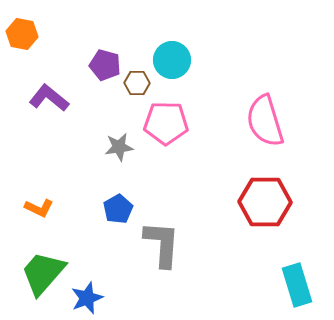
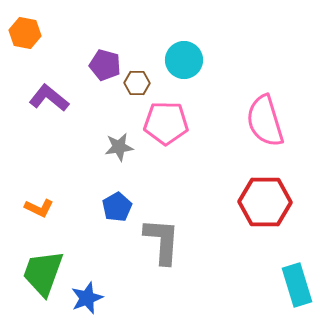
orange hexagon: moved 3 px right, 1 px up
cyan circle: moved 12 px right
blue pentagon: moved 1 px left, 2 px up
gray L-shape: moved 3 px up
green trapezoid: rotated 21 degrees counterclockwise
